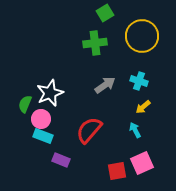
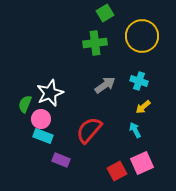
red square: rotated 18 degrees counterclockwise
